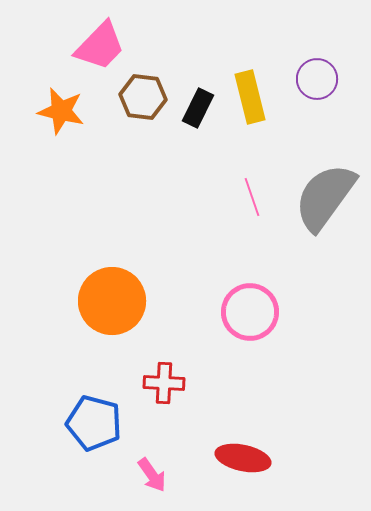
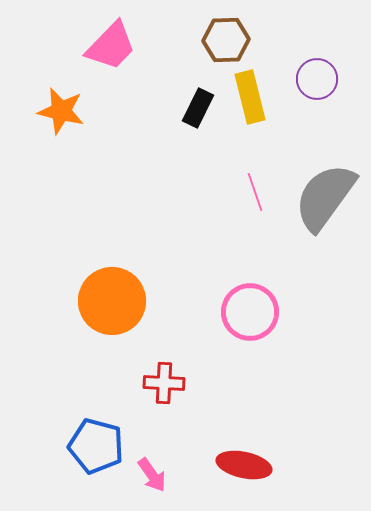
pink trapezoid: moved 11 px right
brown hexagon: moved 83 px right, 57 px up; rotated 9 degrees counterclockwise
pink line: moved 3 px right, 5 px up
blue pentagon: moved 2 px right, 23 px down
red ellipse: moved 1 px right, 7 px down
